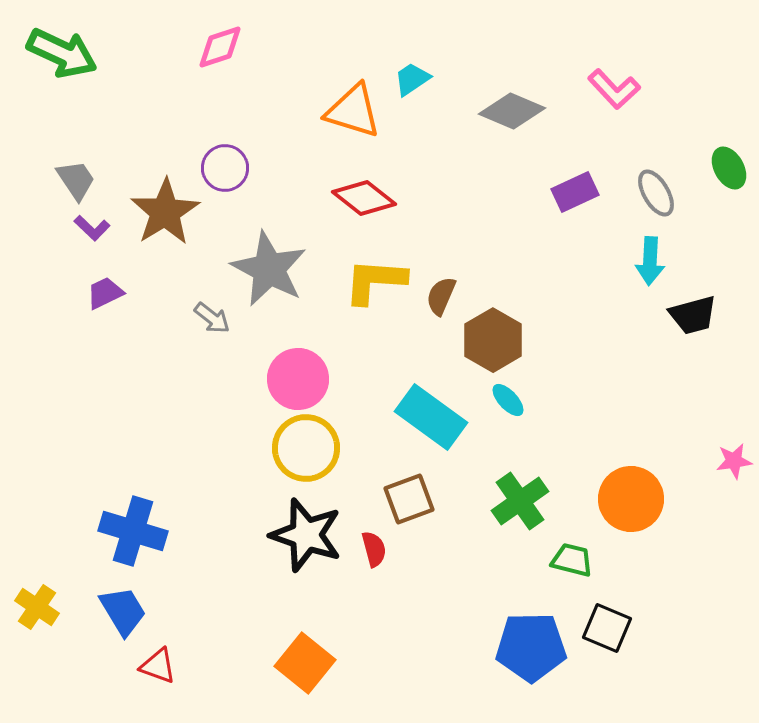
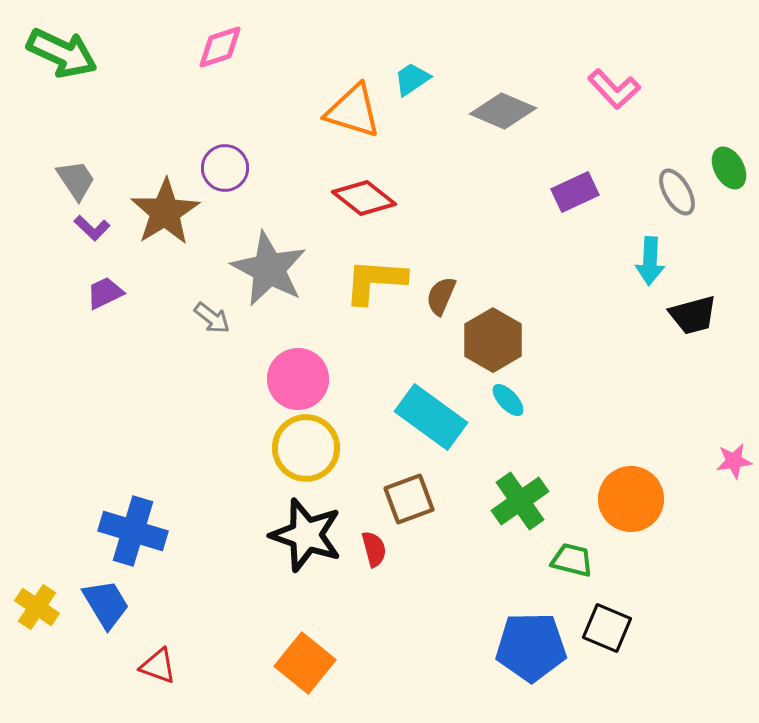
gray diamond: moved 9 px left
gray ellipse: moved 21 px right, 1 px up
blue trapezoid: moved 17 px left, 7 px up
